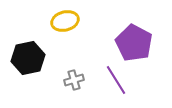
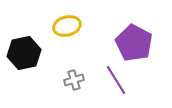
yellow ellipse: moved 2 px right, 5 px down
black hexagon: moved 4 px left, 5 px up
